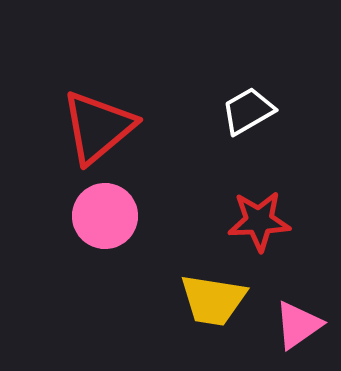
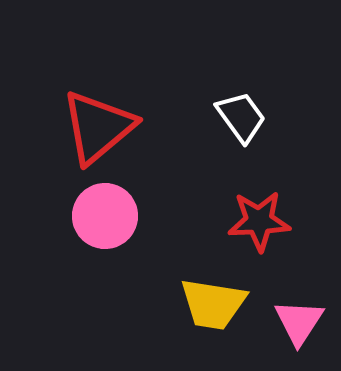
white trapezoid: moved 7 px left, 6 px down; rotated 84 degrees clockwise
yellow trapezoid: moved 4 px down
pink triangle: moved 1 px right, 3 px up; rotated 22 degrees counterclockwise
